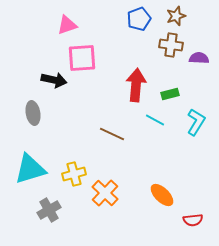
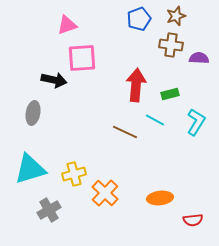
gray ellipse: rotated 20 degrees clockwise
brown line: moved 13 px right, 2 px up
orange ellipse: moved 2 px left, 3 px down; rotated 50 degrees counterclockwise
